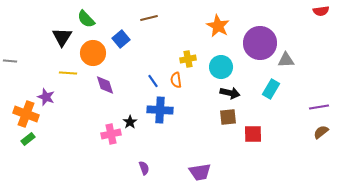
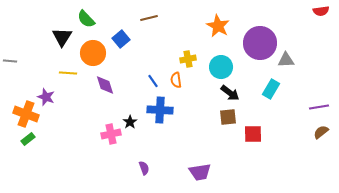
black arrow: rotated 24 degrees clockwise
